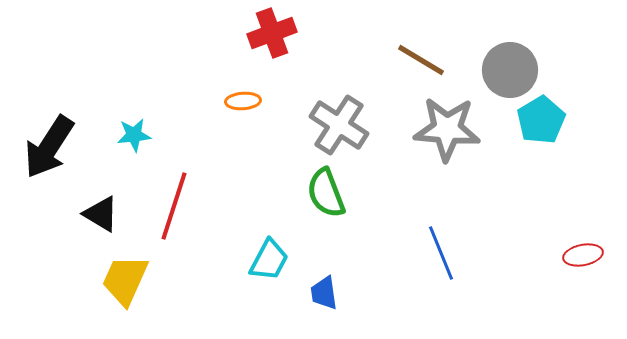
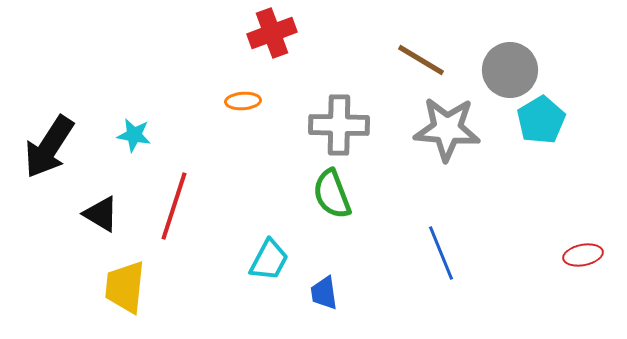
gray cross: rotated 32 degrees counterclockwise
cyan star: rotated 16 degrees clockwise
green semicircle: moved 6 px right, 1 px down
yellow trapezoid: moved 7 px down; rotated 18 degrees counterclockwise
